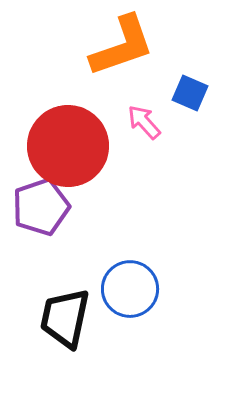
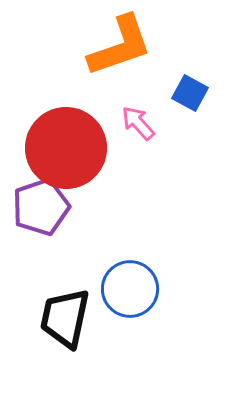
orange L-shape: moved 2 px left
blue square: rotated 6 degrees clockwise
pink arrow: moved 6 px left, 1 px down
red circle: moved 2 px left, 2 px down
